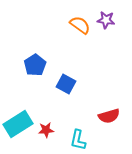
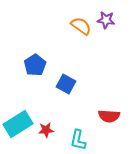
orange semicircle: moved 1 px right, 1 px down
red semicircle: rotated 20 degrees clockwise
